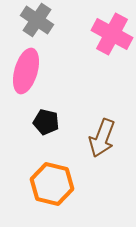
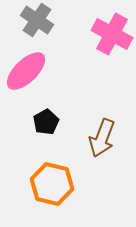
pink ellipse: rotated 30 degrees clockwise
black pentagon: rotated 30 degrees clockwise
